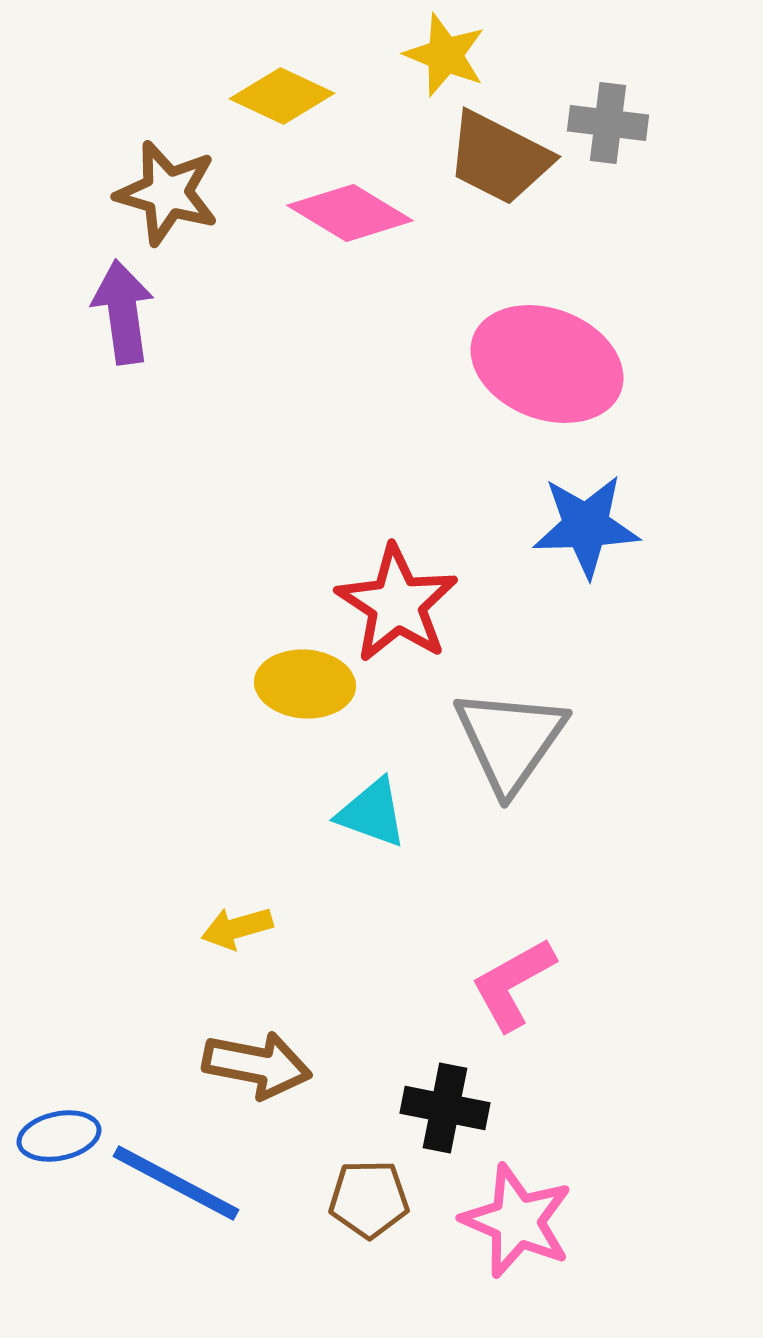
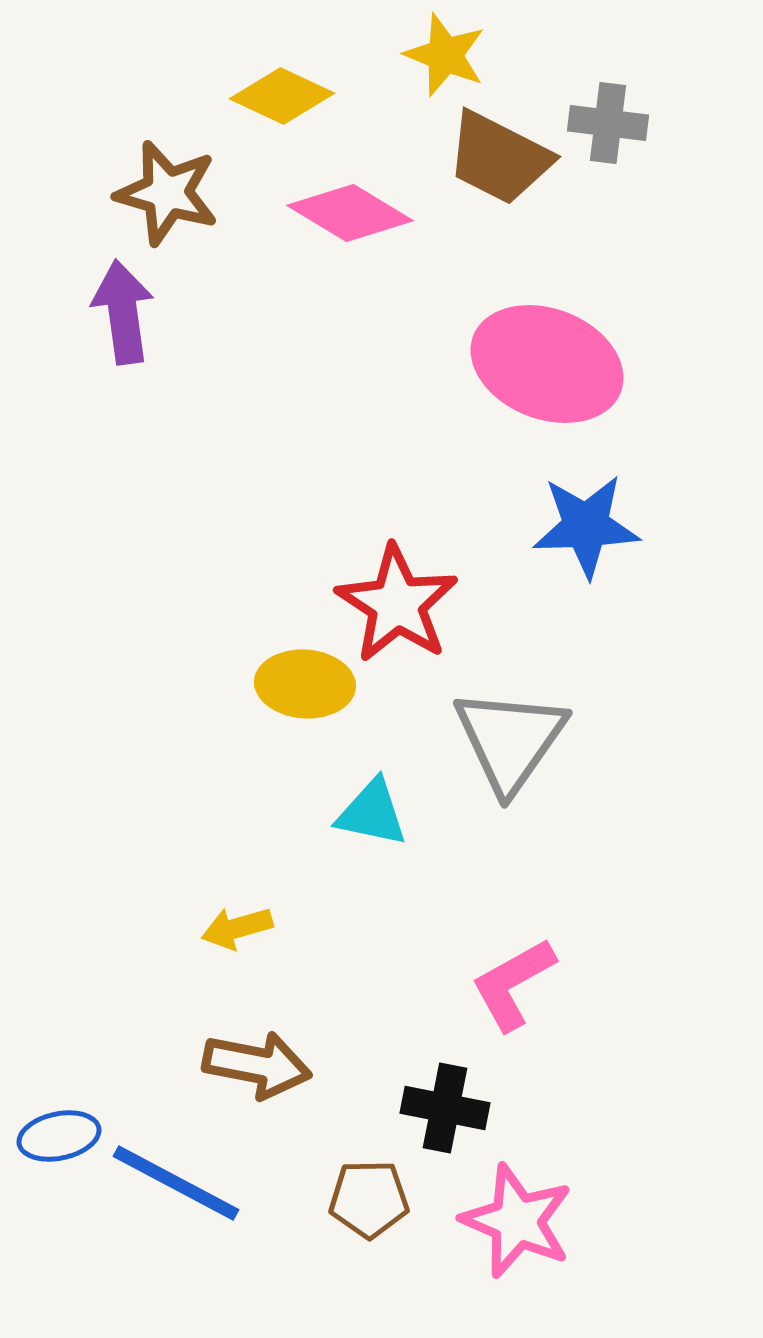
cyan triangle: rotated 8 degrees counterclockwise
